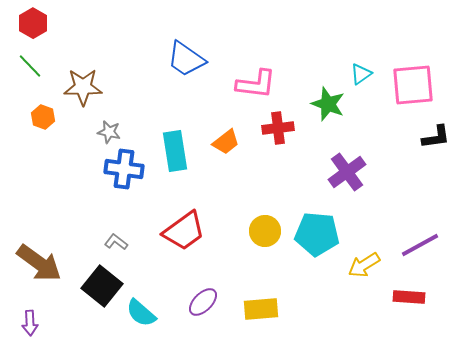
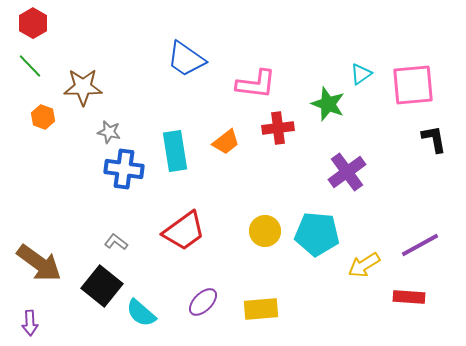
black L-shape: moved 2 px left, 2 px down; rotated 92 degrees counterclockwise
